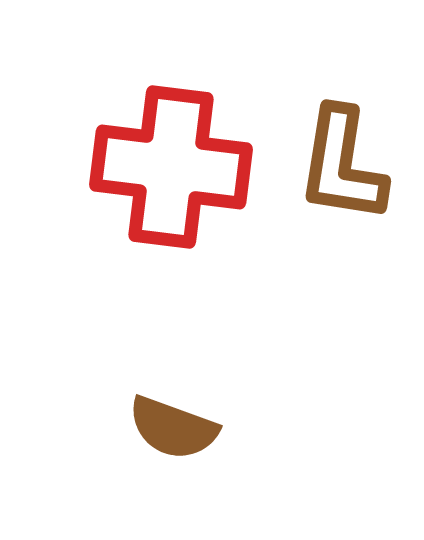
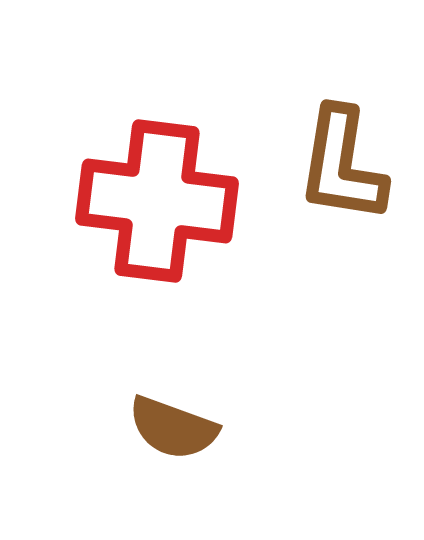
red cross: moved 14 px left, 34 px down
